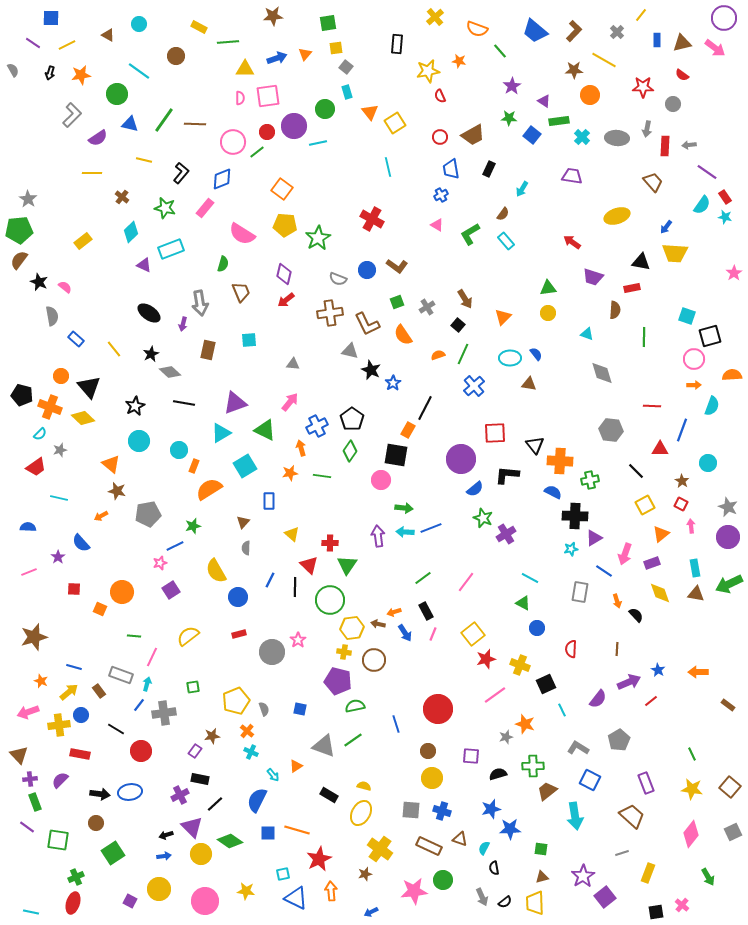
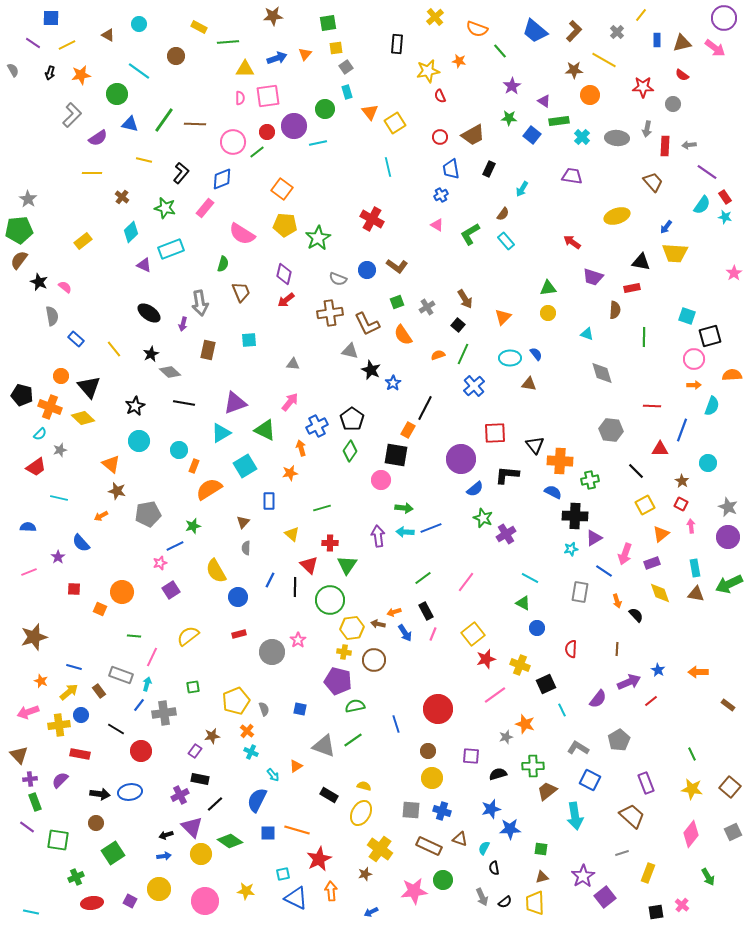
gray square at (346, 67): rotated 16 degrees clockwise
green line at (322, 476): moved 32 px down; rotated 24 degrees counterclockwise
red ellipse at (73, 903): moved 19 px right; rotated 65 degrees clockwise
